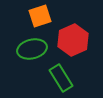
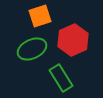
green ellipse: rotated 12 degrees counterclockwise
